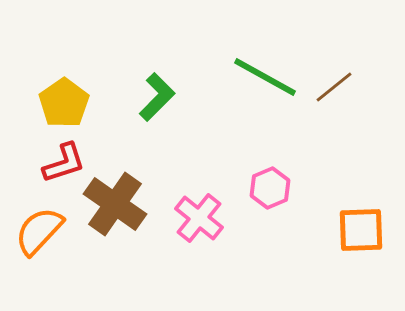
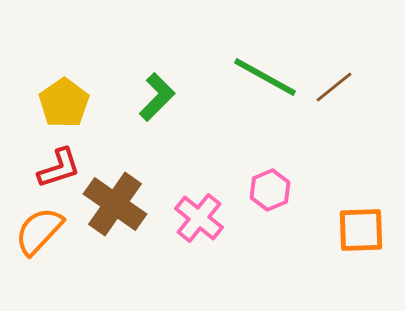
red L-shape: moved 5 px left, 5 px down
pink hexagon: moved 2 px down
